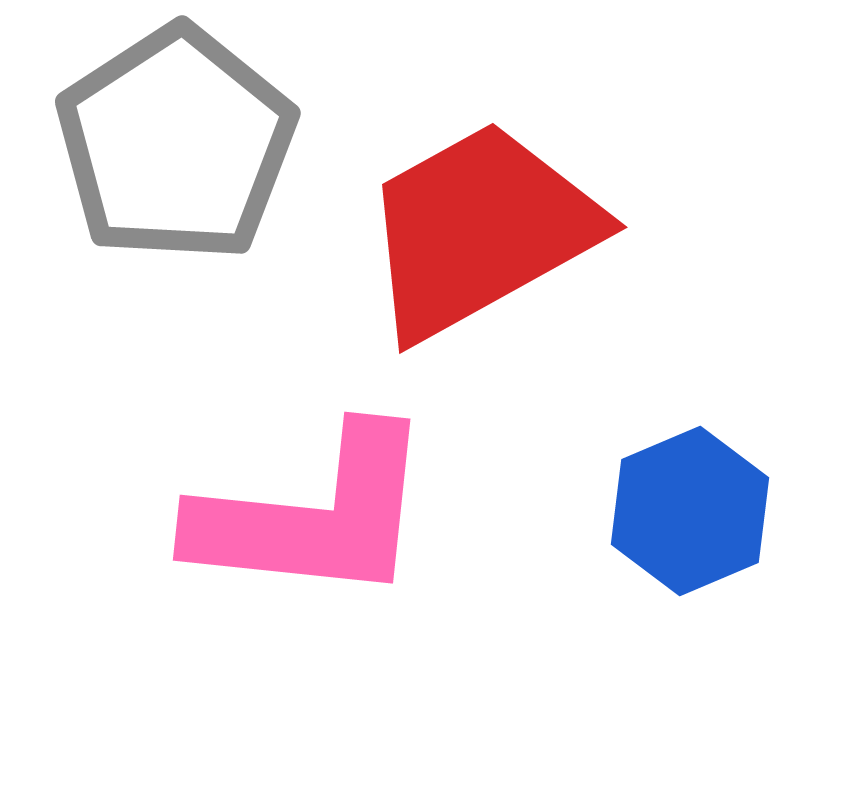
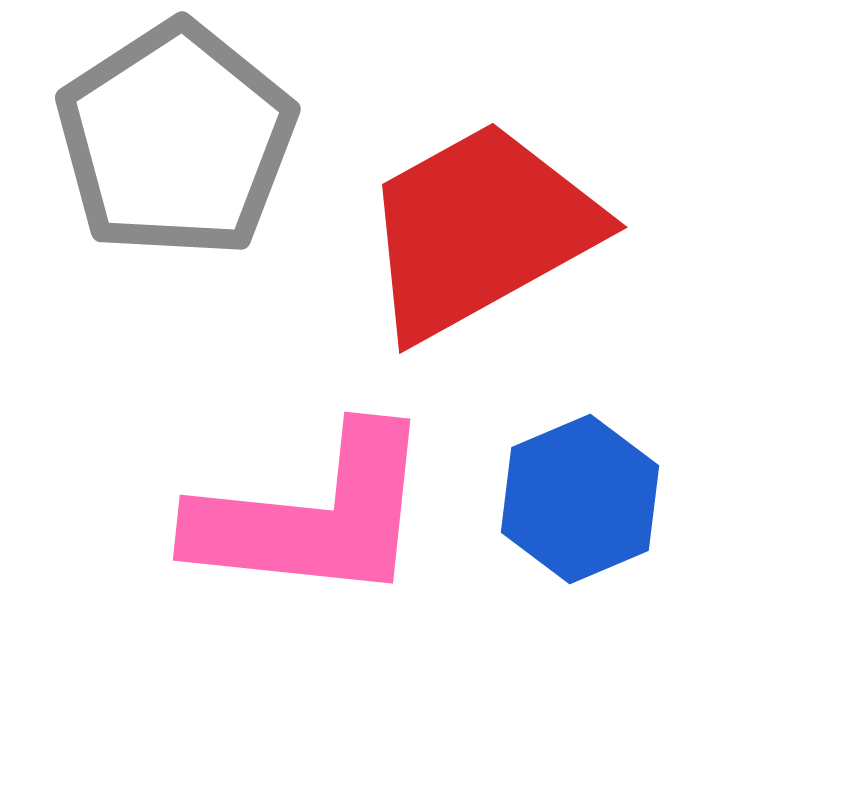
gray pentagon: moved 4 px up
blue hexagon: moved 110 px left, 12 px up
